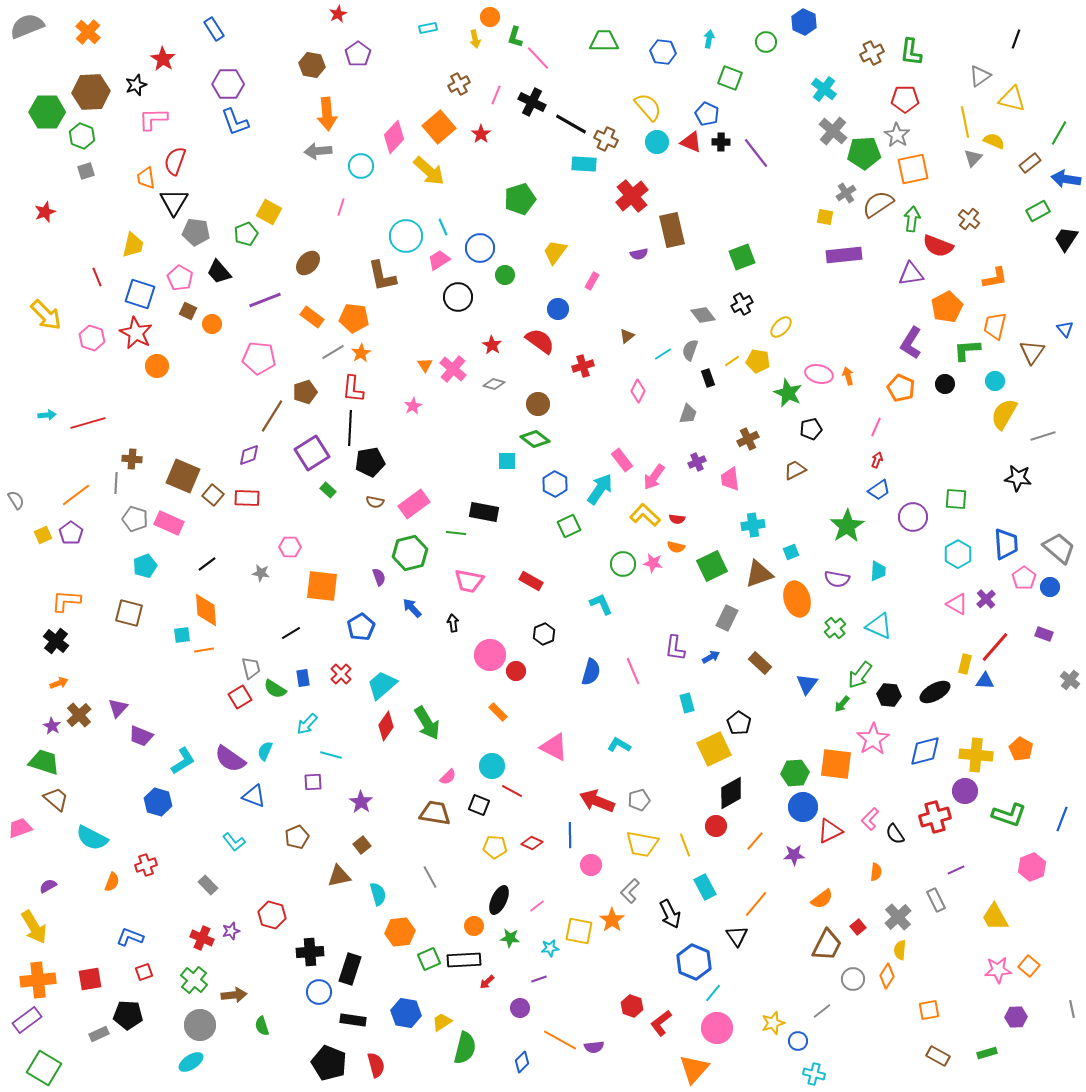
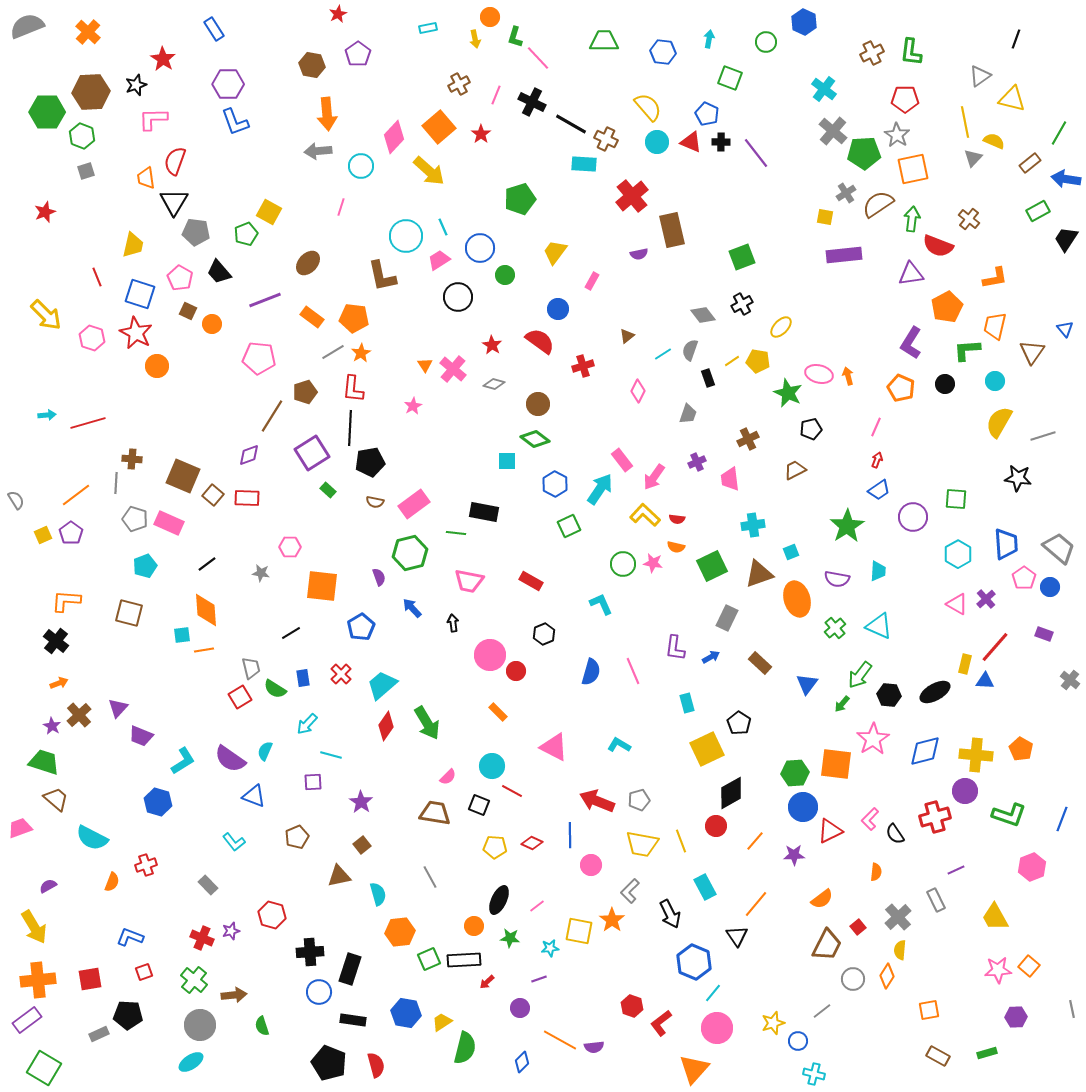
yellow semicircle at (1004, 414): moved 5 px left, 8 px down
yellow square at (714, 749): moved 7 px left
yellow line at (685, 845): moved 4 px left, 4 px up
